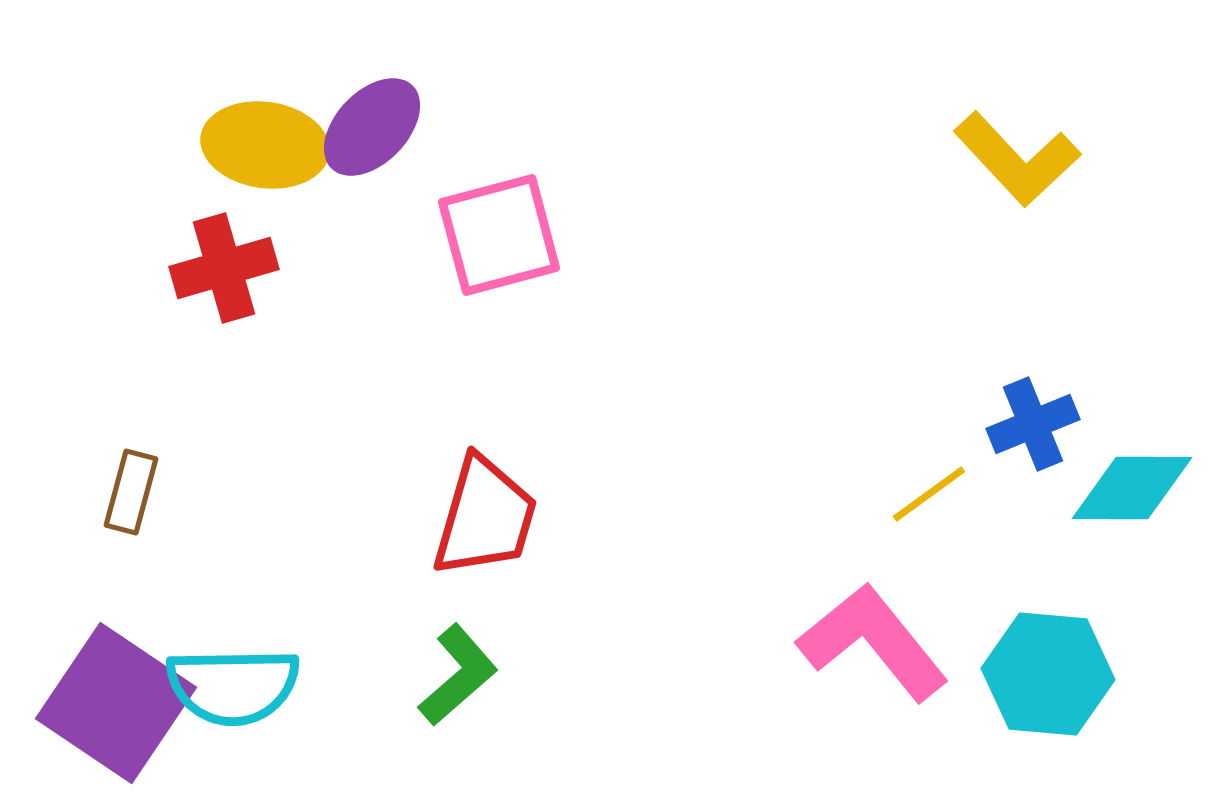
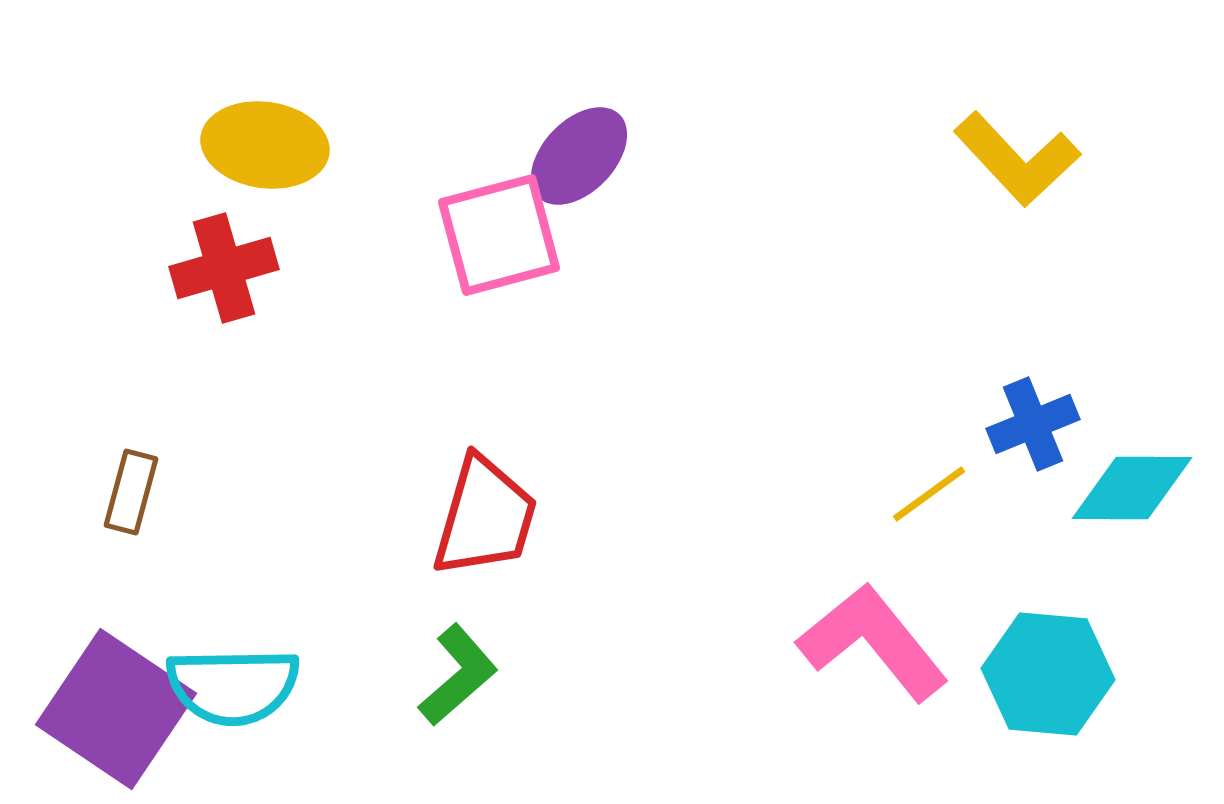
purple ellipse: moved 207 px right, 29 px down
purple square: moved 6 px down
